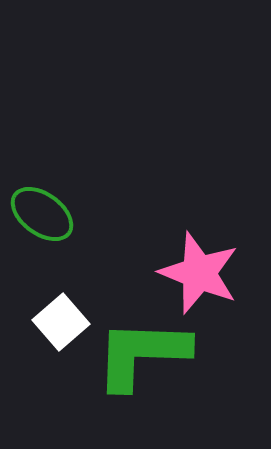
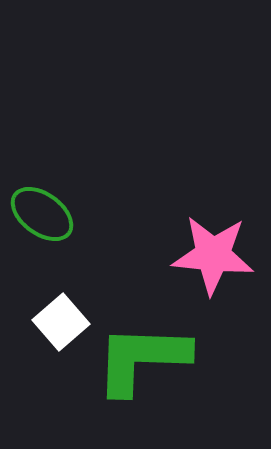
pink star: moved 14 px right, 18 px up; rotated 16 degrees counterclockwise
green L-shape: moved 5 px down
